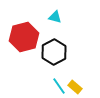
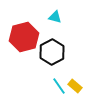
black hexagon: moved 2 px left
yellow rectangle: moved 1 px up
